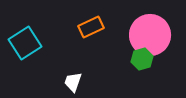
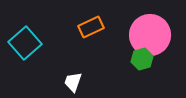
cyan square: rotated 8 degrees counterclockwise
